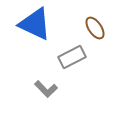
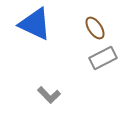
gray rectangle: moved 31 px right, 1 px down
gray L-shape: moved 3 px right, 6 px down
